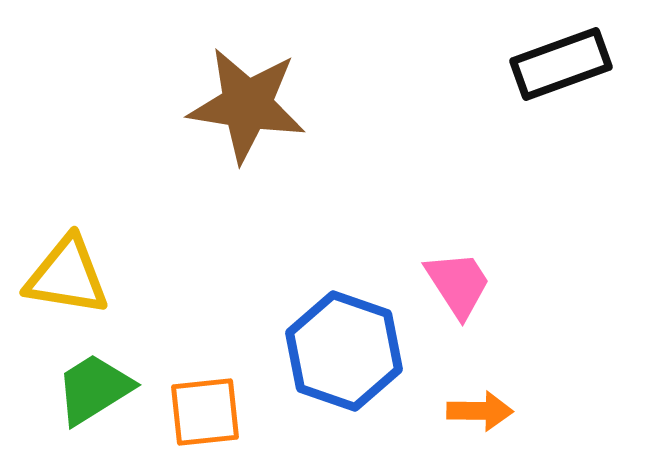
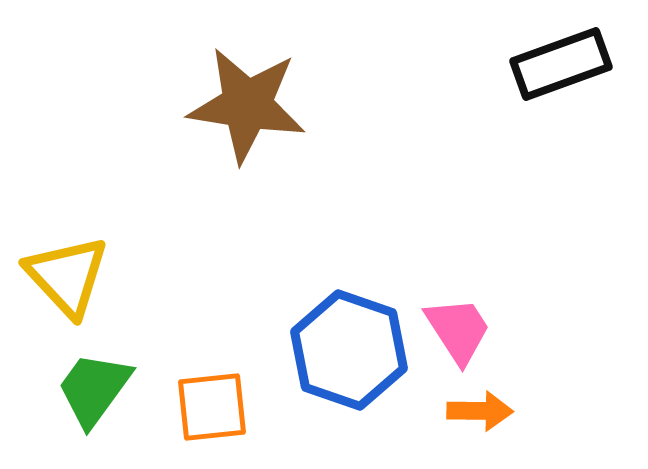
yellow triangle: rotated 38 degrees clockwise
pink trapezoid: moved 46 px down
blue hexagon: moved 5 px right, 1 px up
green trapezoid: rotated 22 degrees counterclockwise
orange square: moved 7 px right, 5 px up
